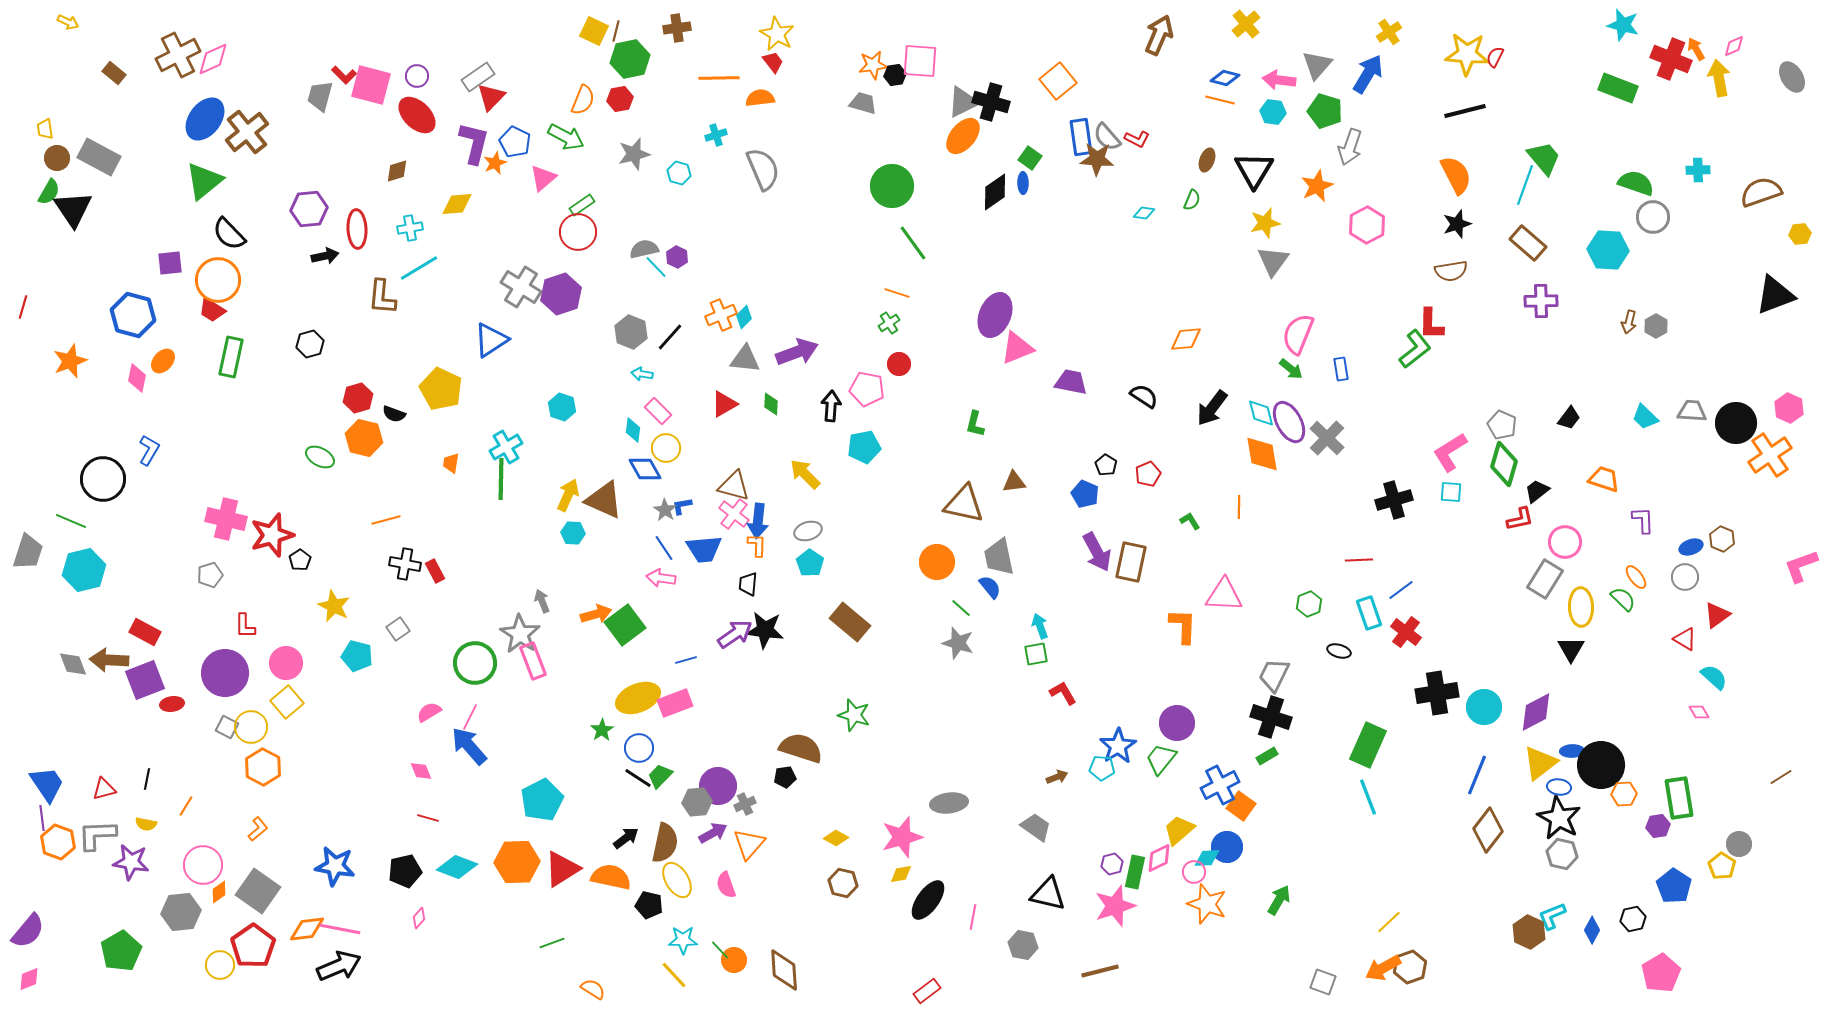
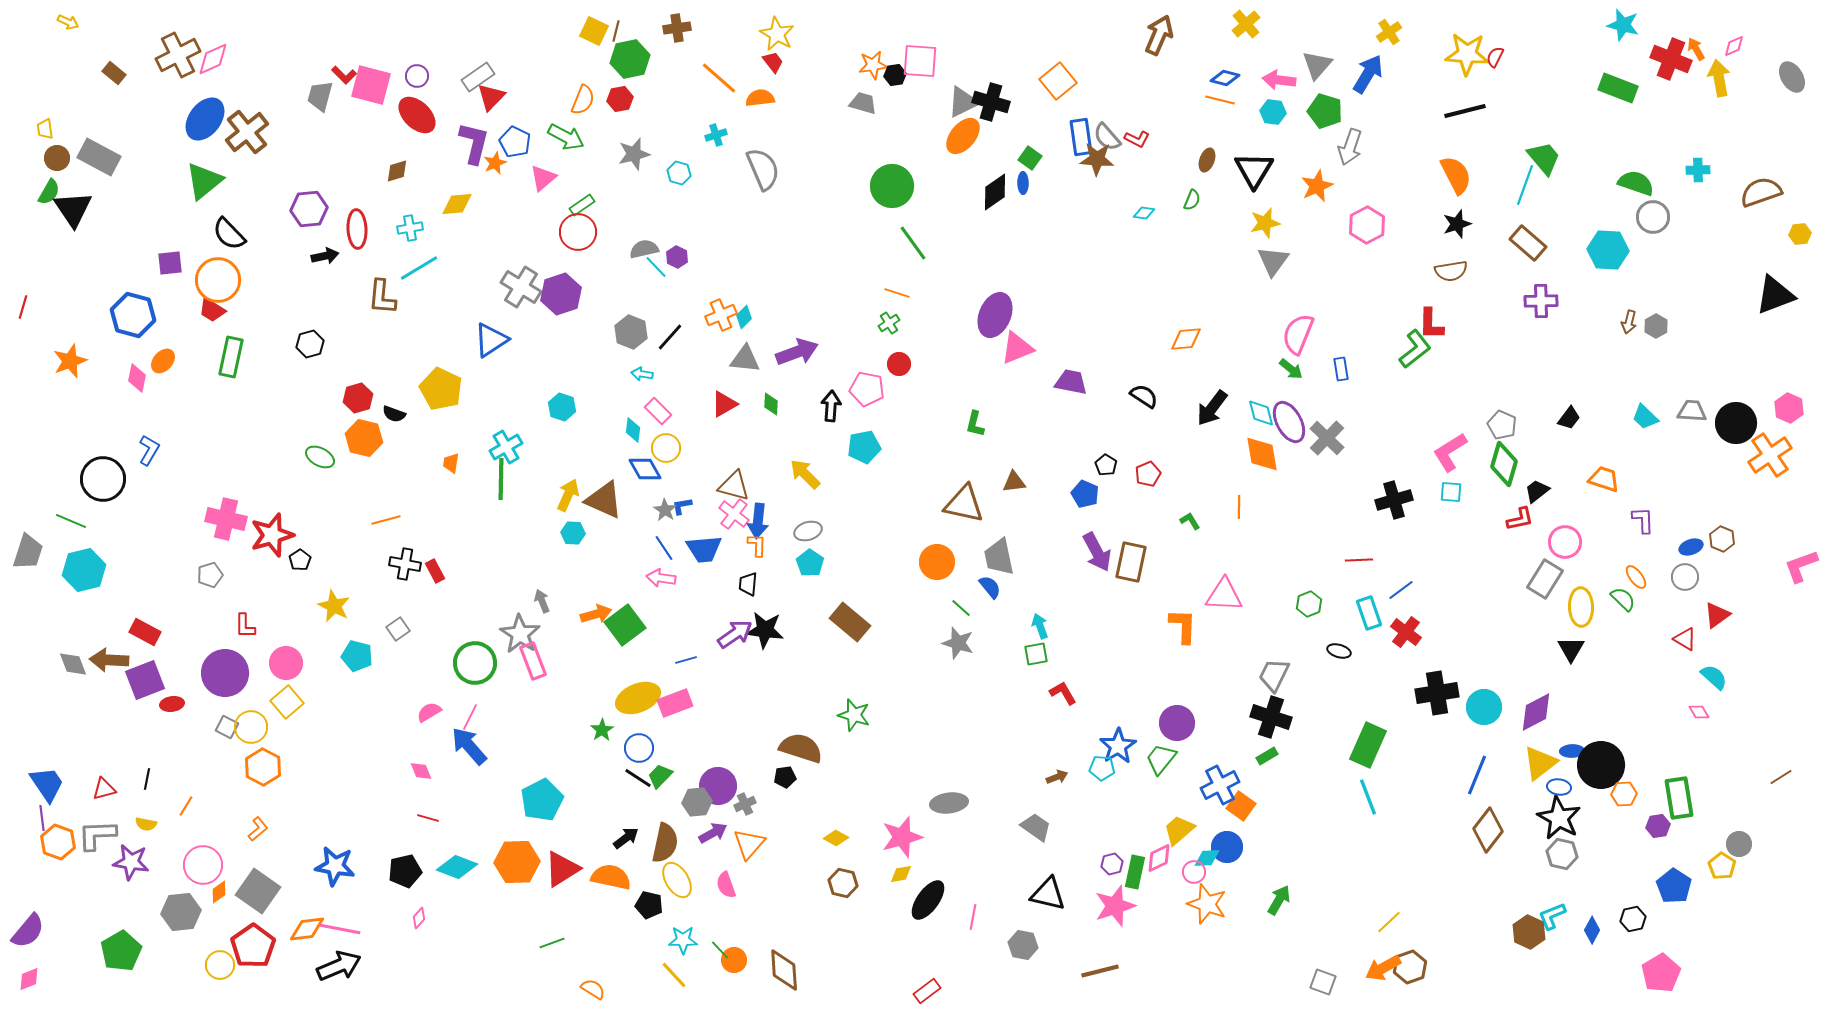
orange line at (719, 78): rotated 42 degrees clockwise
